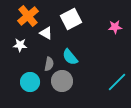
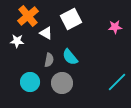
white star: moved 3 px left, 4 px up
gray semicircle: moved 4 px up
gray circle: moved 2 px down
